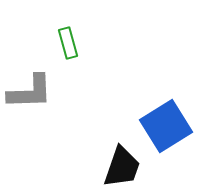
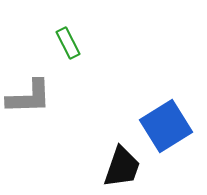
green rectangle: rotated 12 degrees counterclockwise
gray L-shape: moved 1 px left, 5 px down
